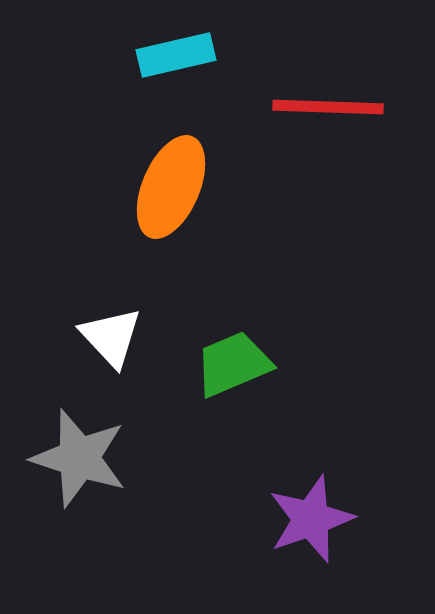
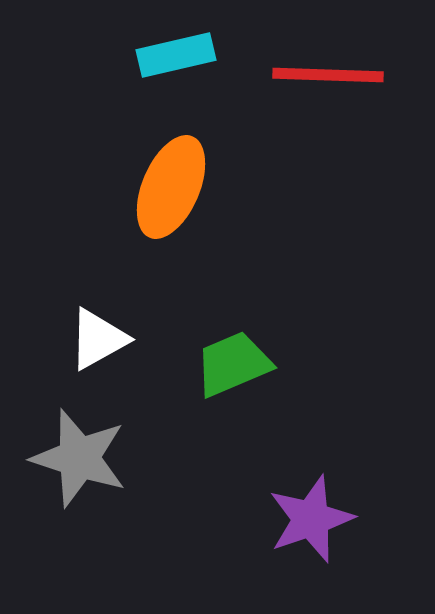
red line: moved 32 px up
white triangle: moved 13 px left, 2 px down; rotated 44 degrees clockwise
